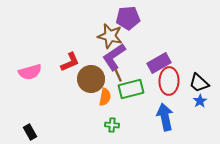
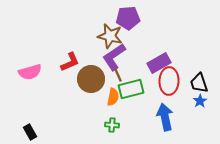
black trapezoid: rotated 30 degrees clockwise
orange semicircle: moved 8 px right
